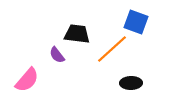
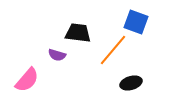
black trapezoid: moved 1 px right, 1 px up
orange line: moved 1 px right, 1 px down; rotated 8 degrees counterclockwise
purple semicircle: rotated 36 degrees counterclockwise
black ellipse: rotated 15 degrees counterclockwise
